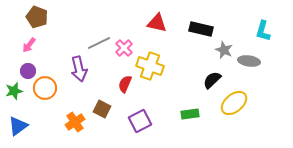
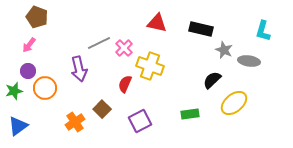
brown square: rotated 18 degrees clockwise
